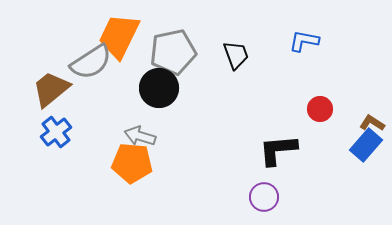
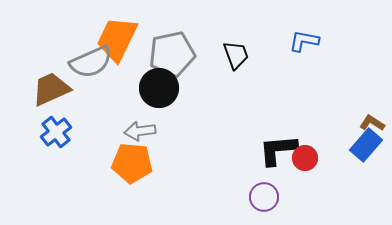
orange trapezoid: moved 2 px left, 3 px down
gray pentagon: moved 1 px left, 2 px down
gray semicircle: rotated 9 degrees clockwise
brown trapezoid: rotated 15 degrees clockwise
red circle: moved 15 px left, 49 px down
gray arrow: moved 5 px up; rotated 24 degrees counterclockwise
